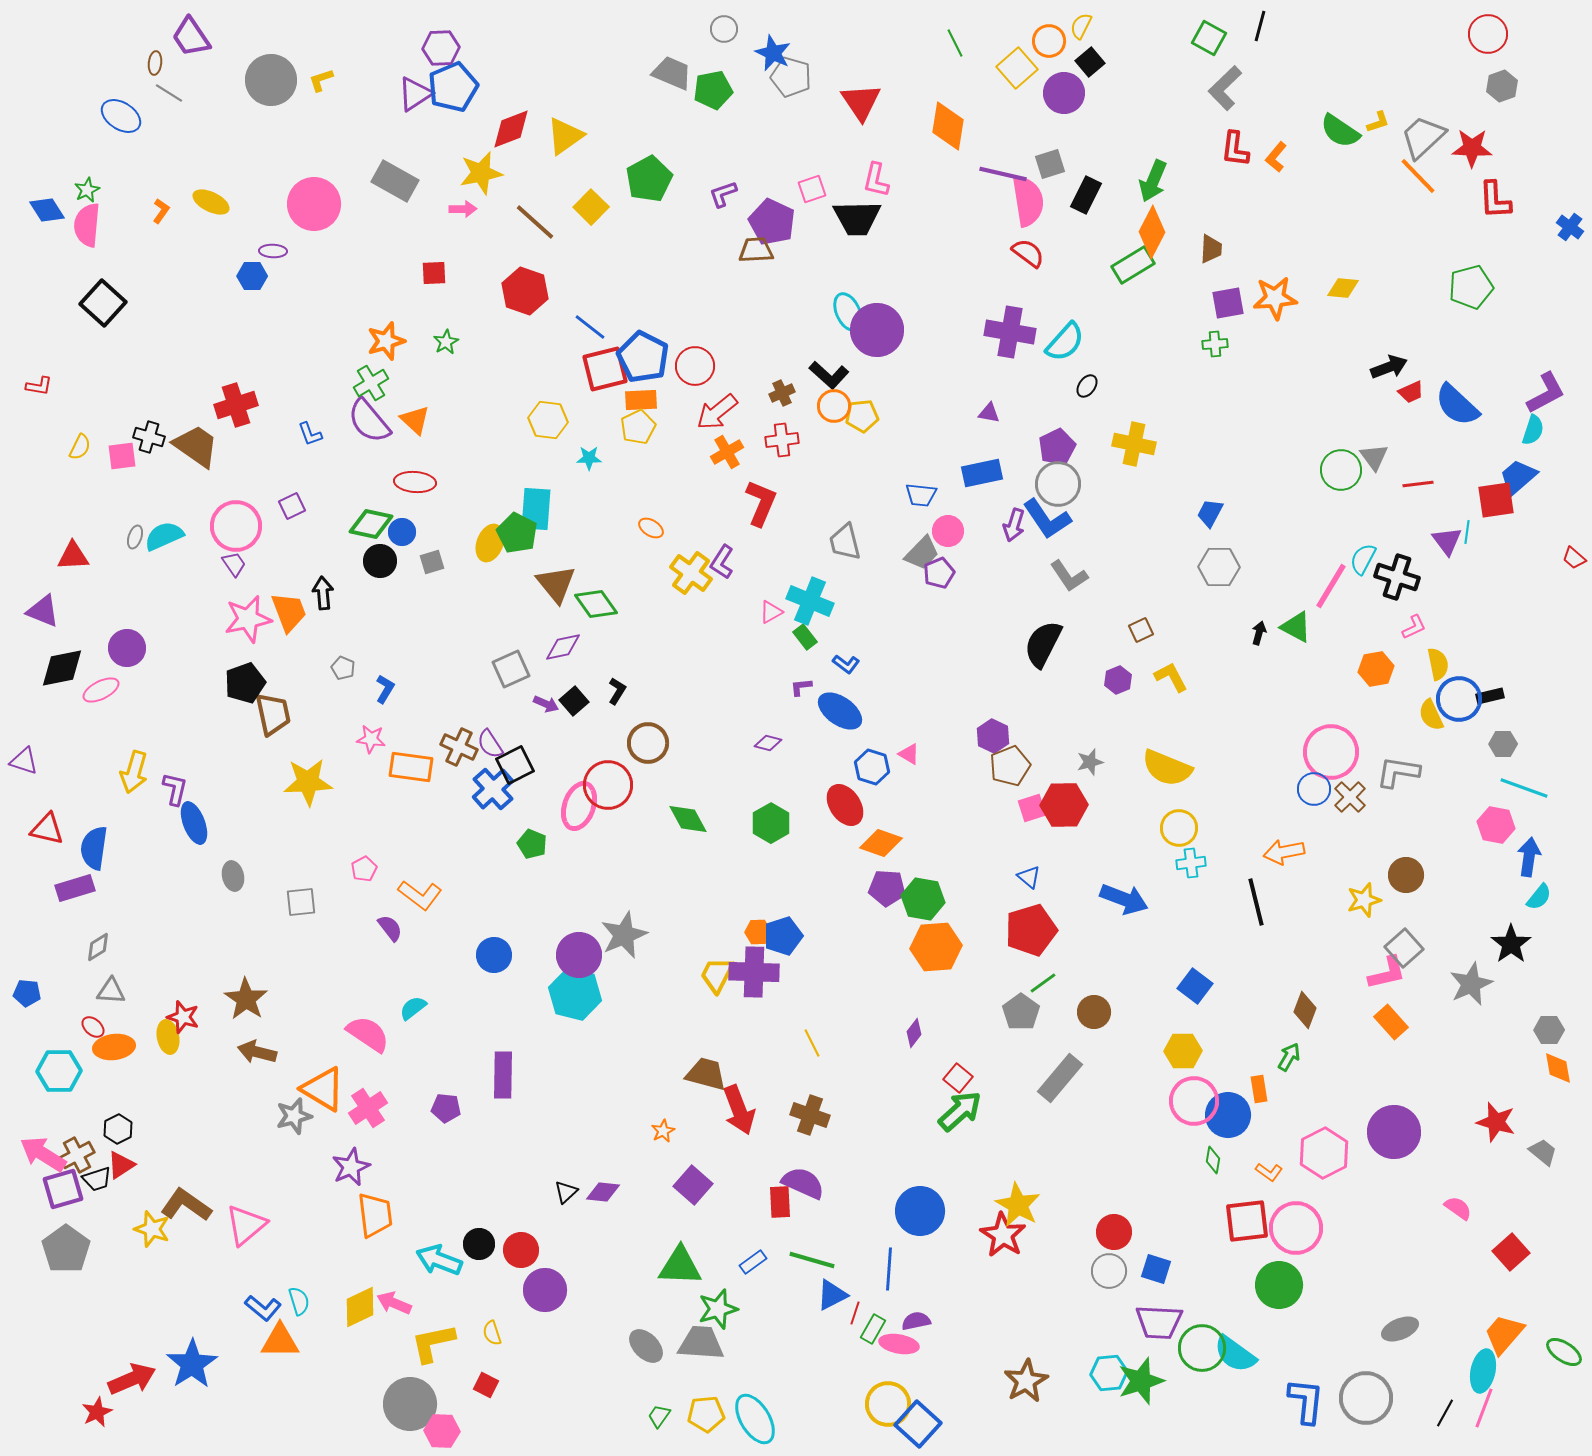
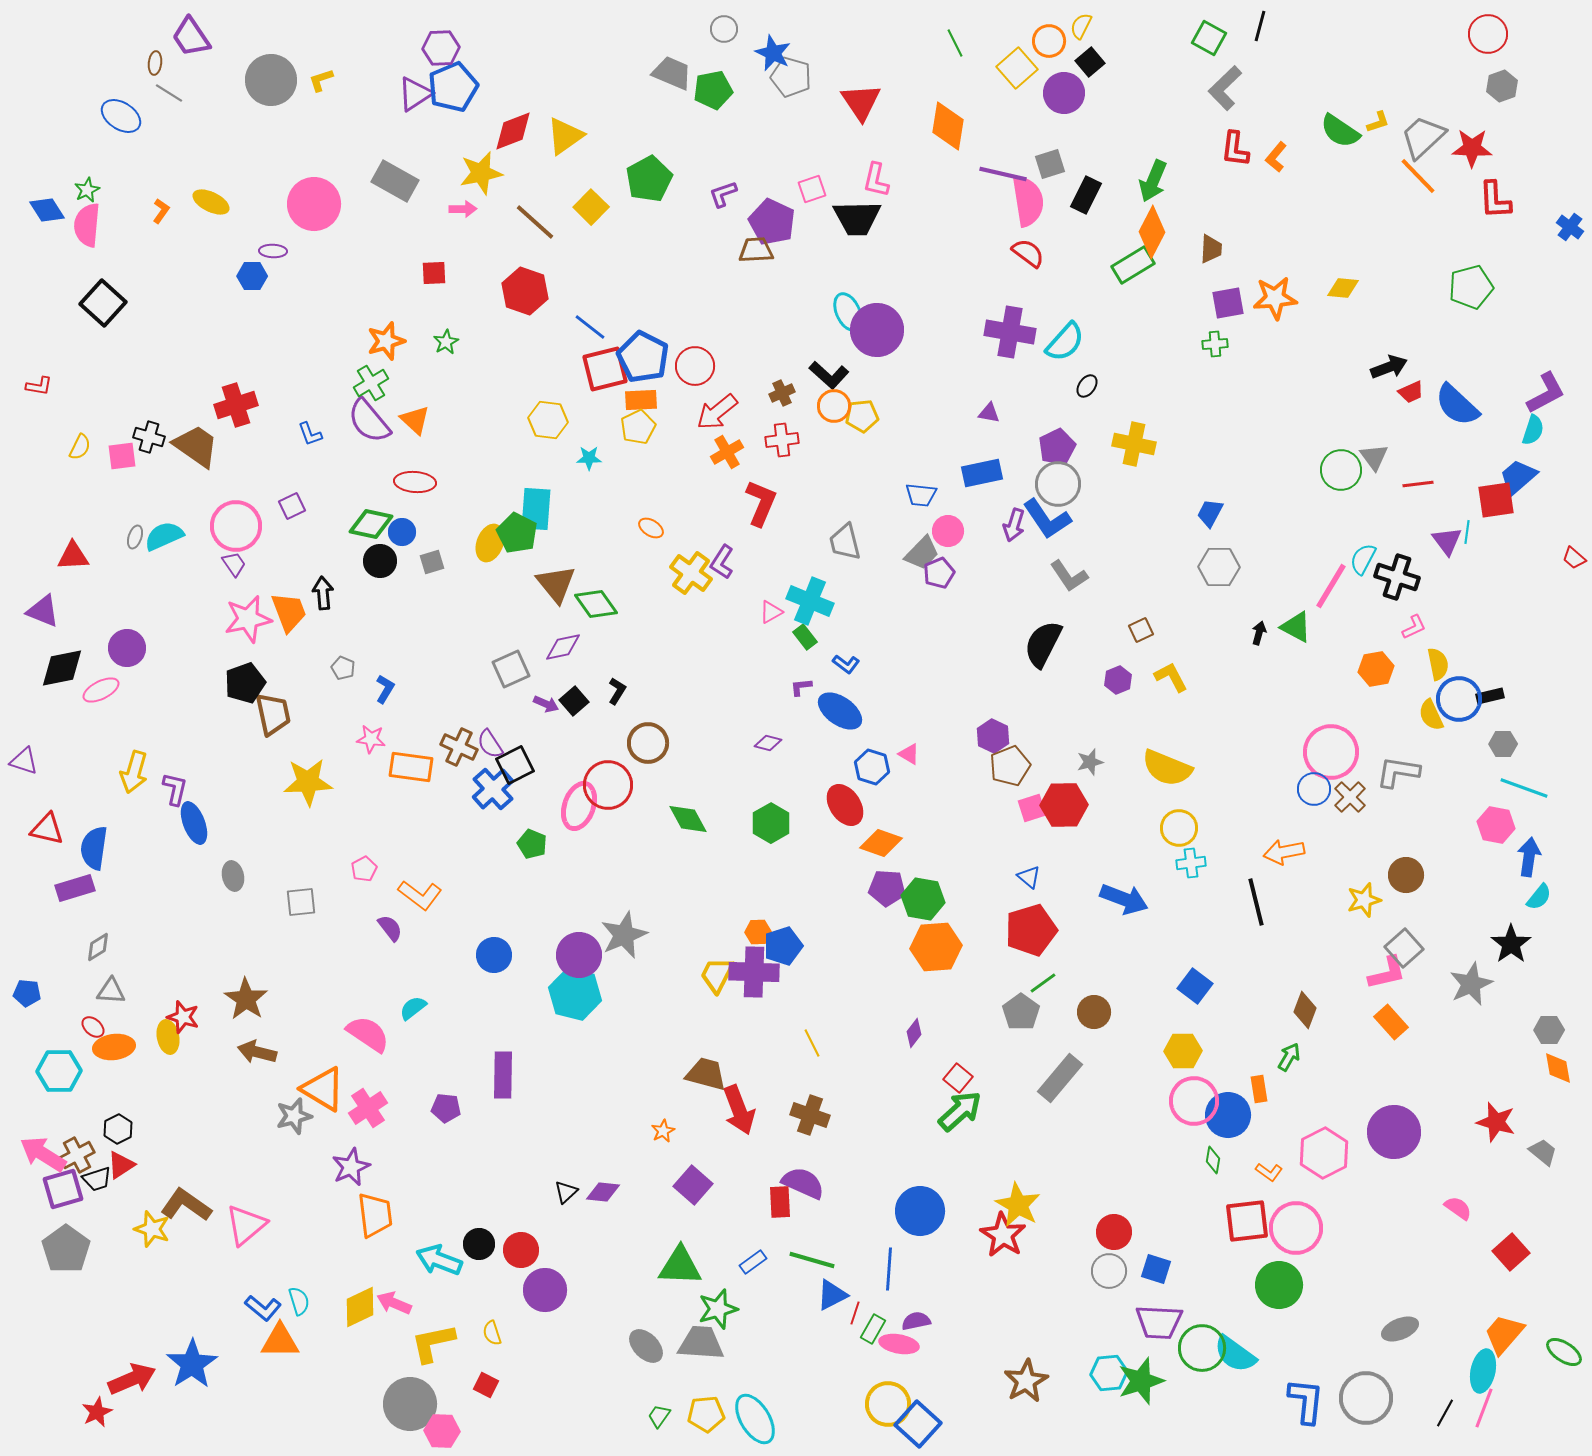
red diamond at (511, 129): moved 2 px right, 2 px down
blue pentagon at (783, 936): moved 10 px down
